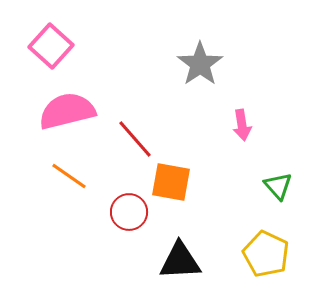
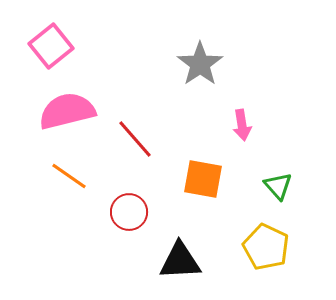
pink square: rotated 9 degrees clockwise
orange square: moved 32 px right, 3 px up
yellow pentagon: moved 7 px up
